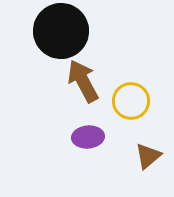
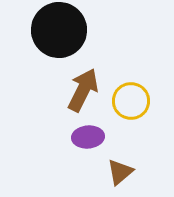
black circle: moved 2 px left, 1 px up
brown arrow: moved 9 px down; rotated 54 degrees clockwise
brown triangle: moved 28 px left, 16 px down
